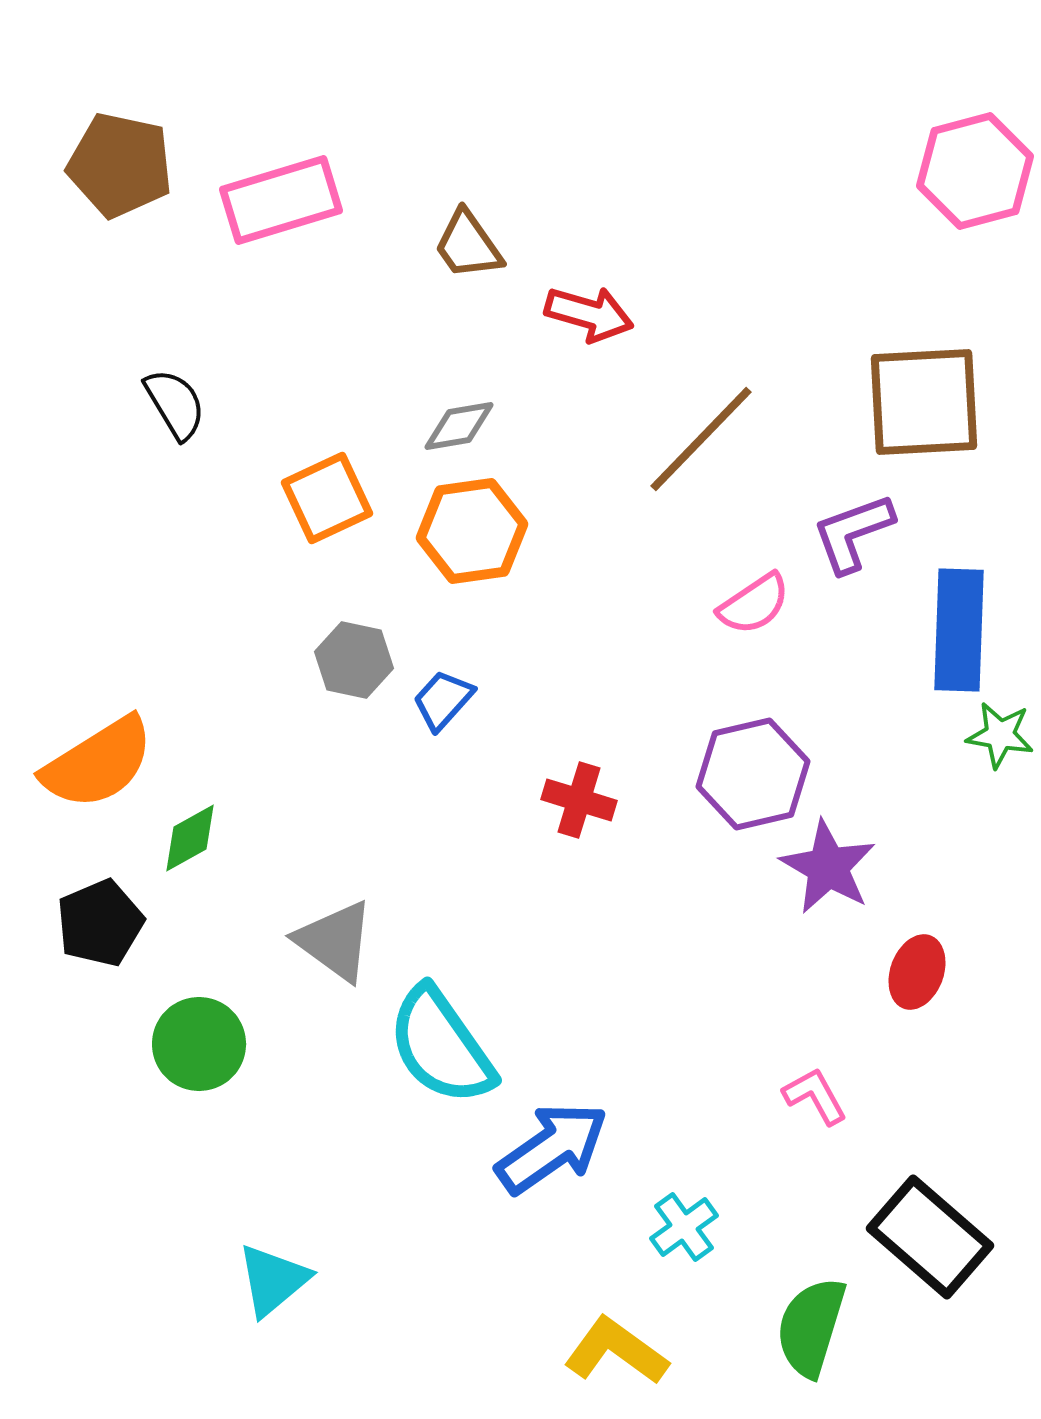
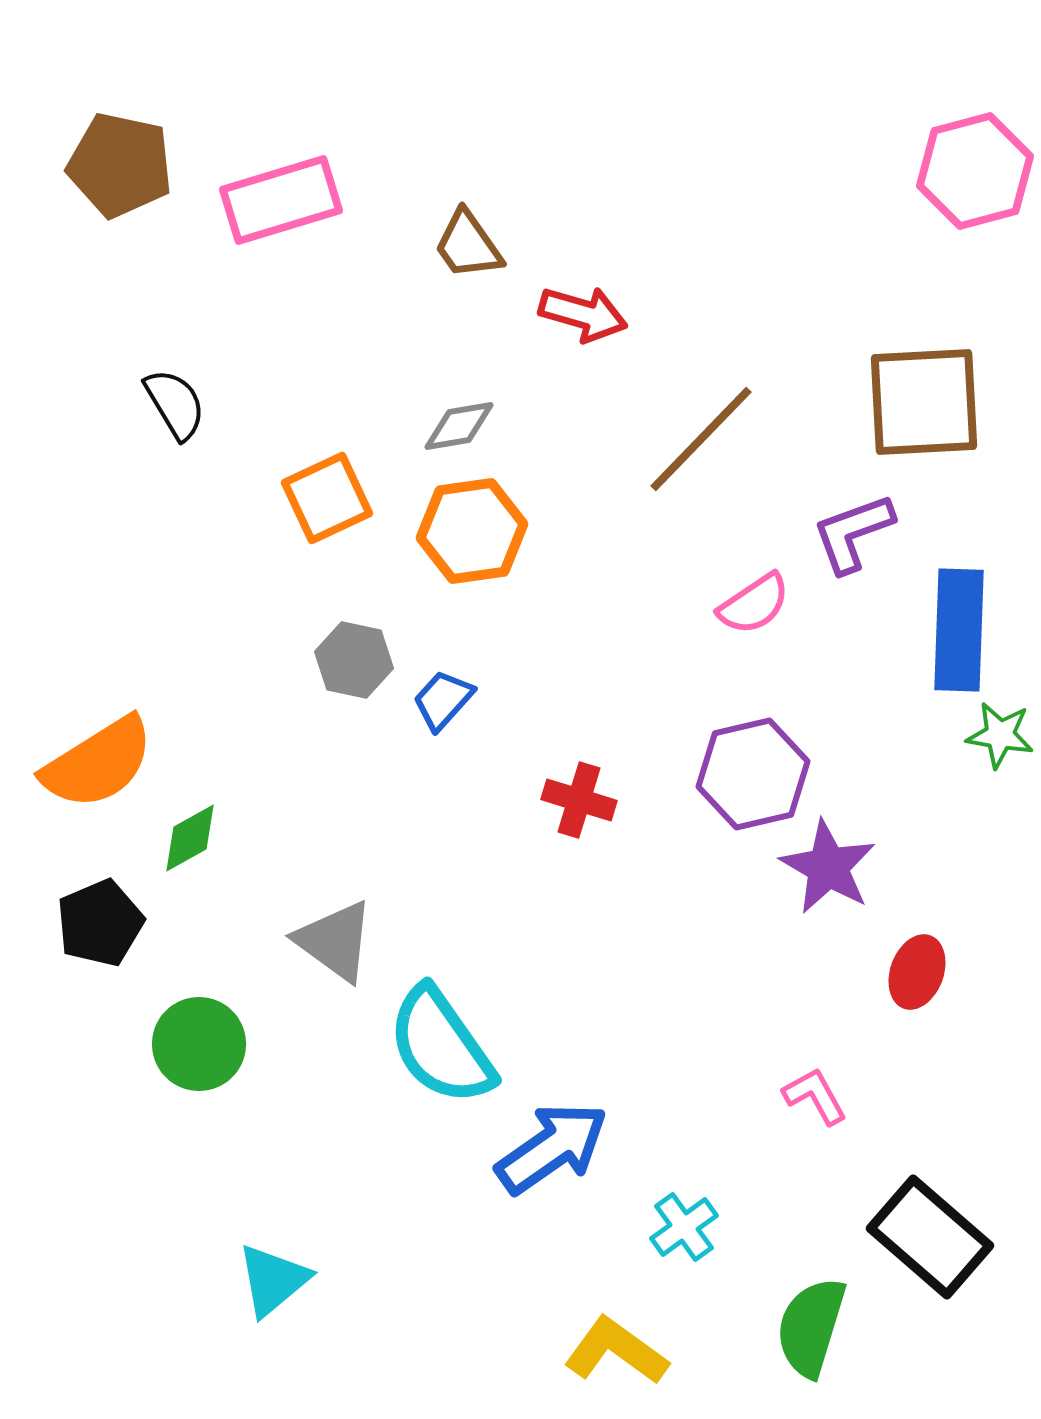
red arrow: moved 6 px left
